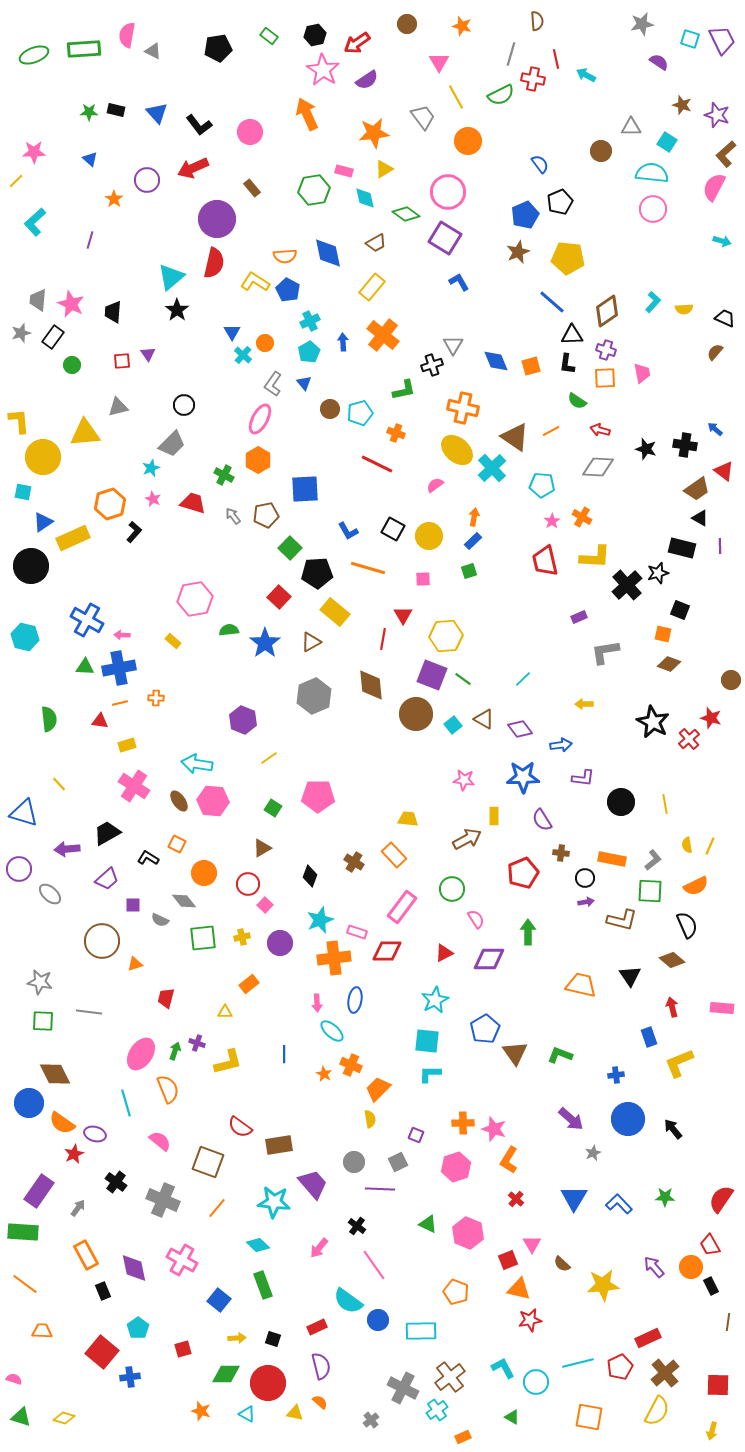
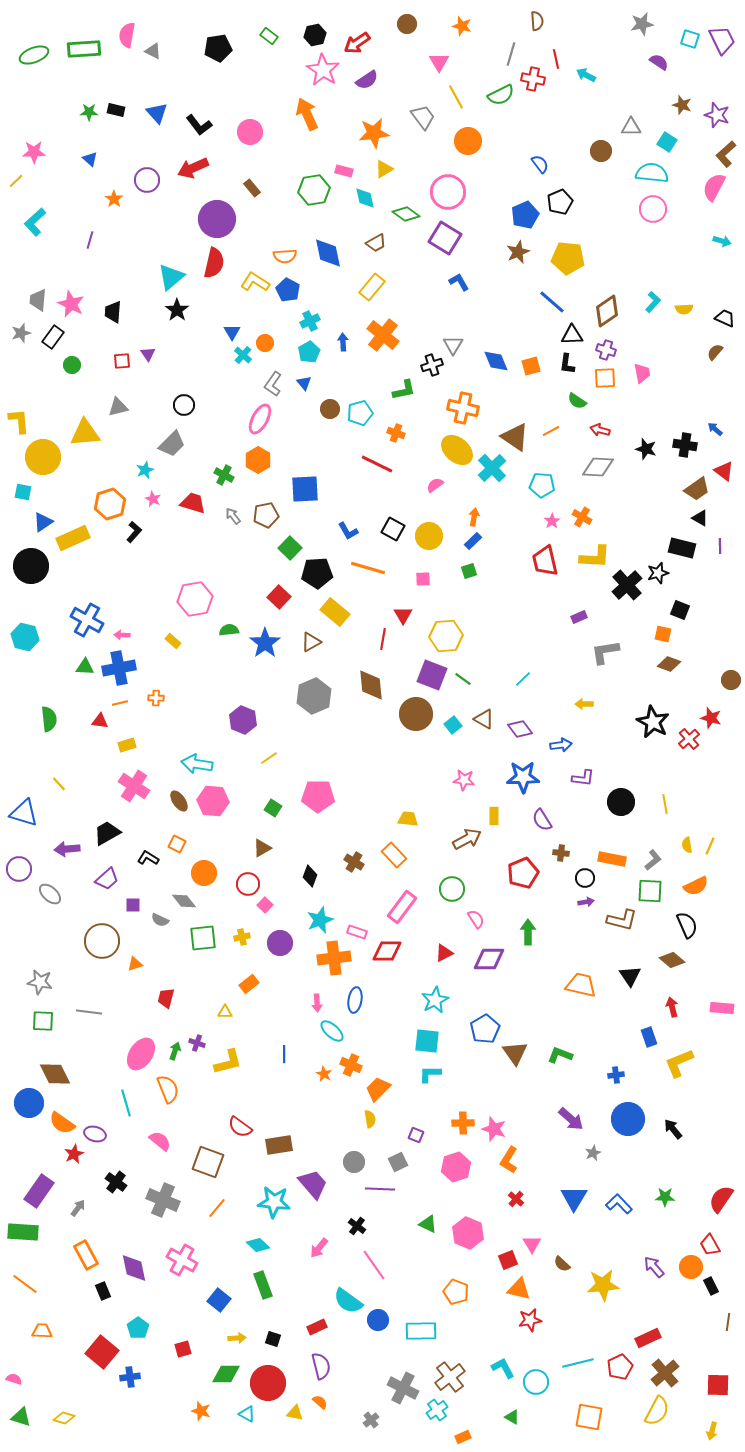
cyan star at (151, 468): moved 6 px left, 2 px down
